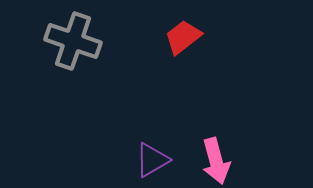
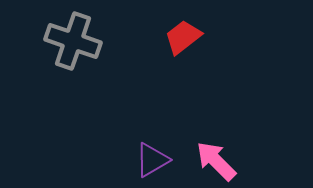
pink arrow: rotated 150 degrees clockwise
